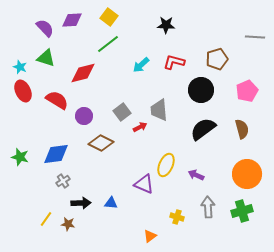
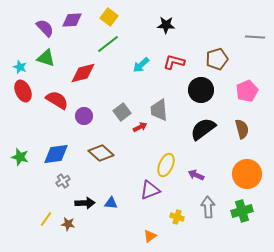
brown diamond: moved 10 px down; rotated 15 degrees clockwise
purple triangle: moved 6 px right, 6 px down; rotated 45 degrees counterclockwise
black arrow: moved 4 px right
